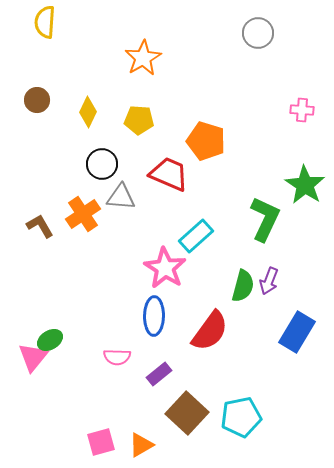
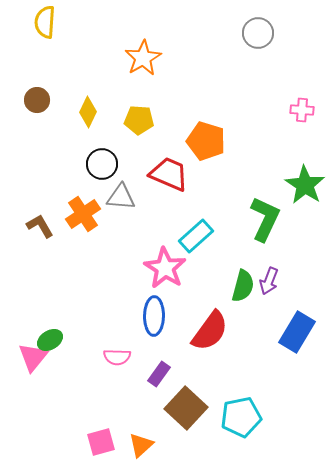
purple rectangle: rotated 15 degrees counterclockwise
brown square: moved 1 px left, 5 px up
orange triangle: rotated 12 degrees counterclockwise
